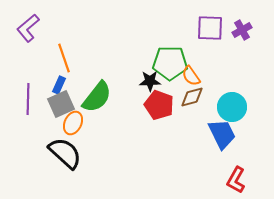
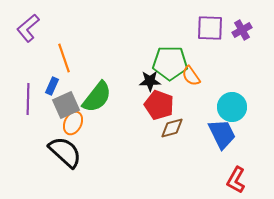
blue rectangle: moved 7 px left, 1 px down
brown diamond: moved 20 px left, 31 px down
gray square: moved 5 px right, 1 px down
black semicircle: moved 1 px up
